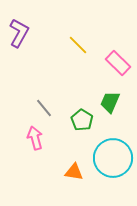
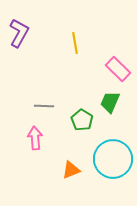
yellow line: moved 3 px left, 2 px up; rotated 35 degrees clockwise
pink rectangle: moved 6 px down
gray line: moved 2 px up; rotated 48 degrees counterclockwise
pink arrow: rotated 10 degrees clockwise
cyan circle: moved 1 px down
orange triangle: moved 3 px left, 2 px up; rotated 30 degrees counterclockwise
